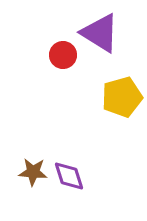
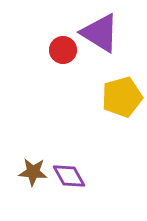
red circle: moved 5 px up
purple diamond: rotated 12 degrees counterclockwise
